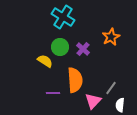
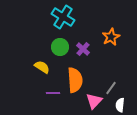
yellow semicircle: moved 3 px left, 6 px down
pink triangle: moved 1 px right
